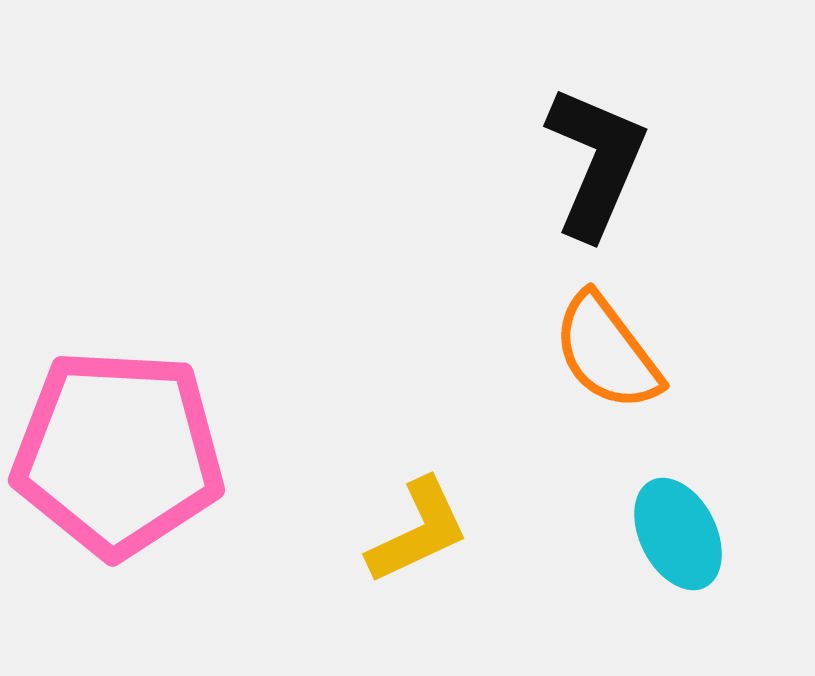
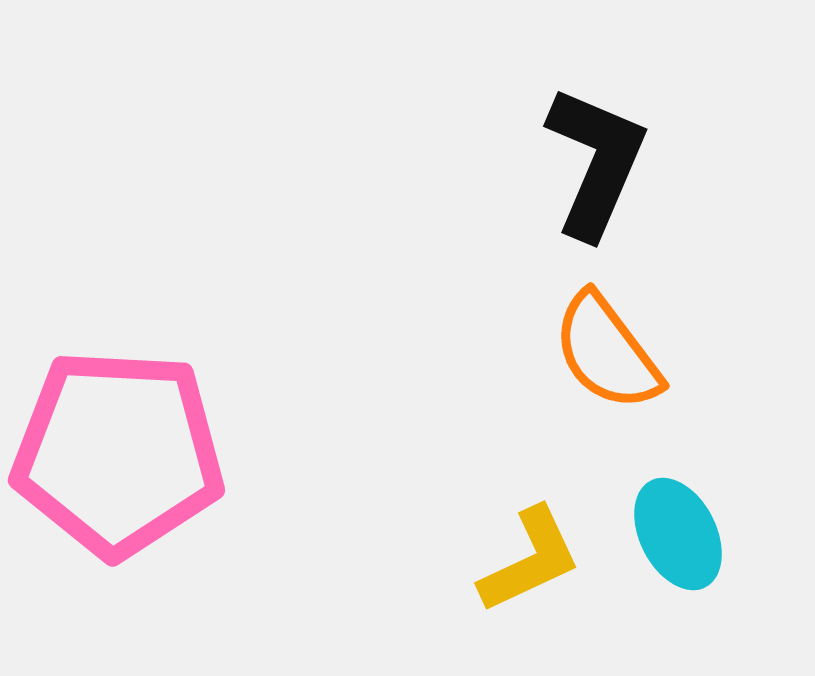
yellow L-shape: moved 112 px right, 29 px down
